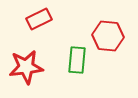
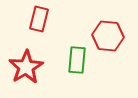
red rectangle: rotated 50 degrees counterclockwise
red star: rotated 24 degrees counterclockwise
